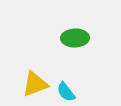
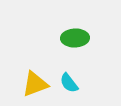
cyan semicircle: moved 3 px right, 9 px up
